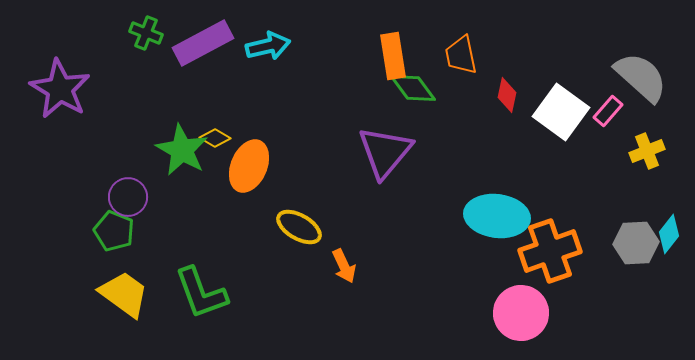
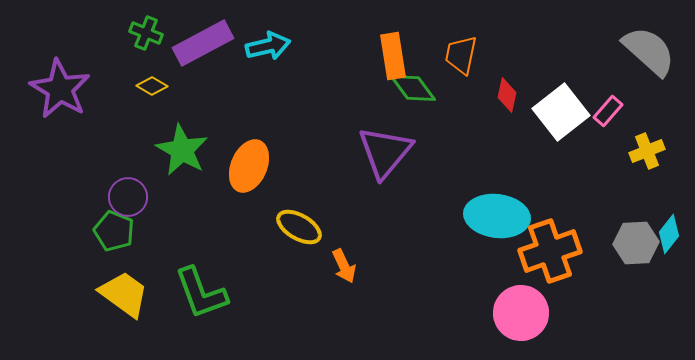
orange trapezoid: rotated 24 degrees clockwise
gray semicircle: moved 8 px right, 26 px up
white square: rotated 16 degrees clockwise
yellow diamond: moved 63 px left, 52 px up
